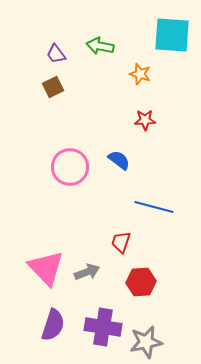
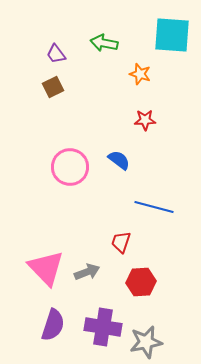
green arrow: moved 4 px right, 3 px up
